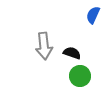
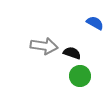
blue semicircle: moved 2 px right, 8 px down; rotated 96 degrees clockwise
gray arrow: rotated 76 degrees counterclockwise
